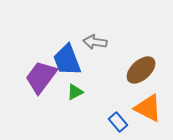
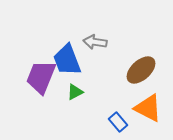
purple trapezoid: rotated 15 degrees counterclockwise
